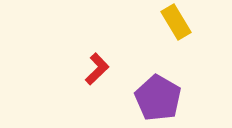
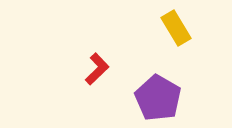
yellow rectangle: moved 6 px down
